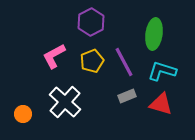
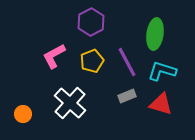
green ellipse: moved 1 px right
purple line: moved 3 px right
white cross: moved 5 px right, 1 px down
